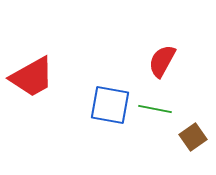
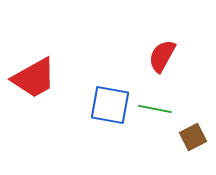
red semicircle: moved 5 px up
red trapezoid: moved 2 px right, 1 px down
brown square: rotated 8 degrees clockwise
